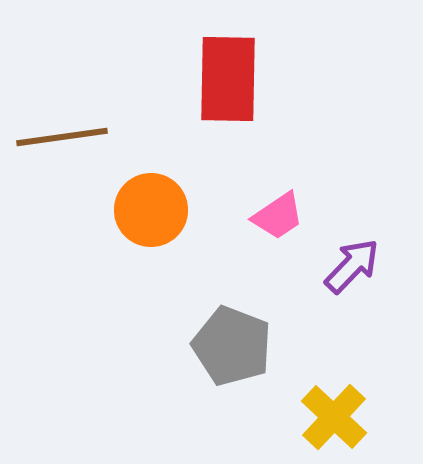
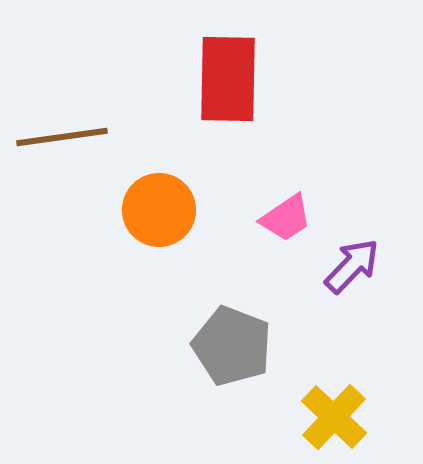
orange circle: moved 8 px right
pink trapezoid: moved 8 px right, 2 px down
